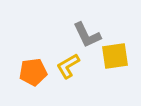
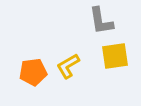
gray L-shape: moved 14 px right, 14 px up; rotated 16 degrees clockwise
